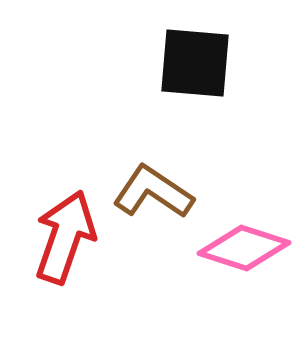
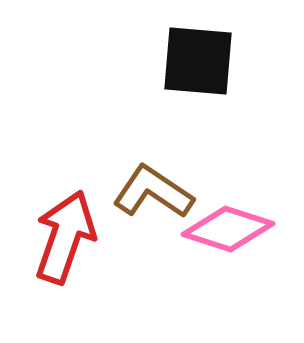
black square: moved 3 px right, 2 px up
pink diamond: moved 16 px left, 19 px up
